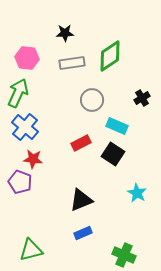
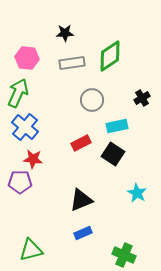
cyan rectangle: rotated 35 degrees counterclockwise
purple pentagon: rotated 20 degrees counterclockwise
